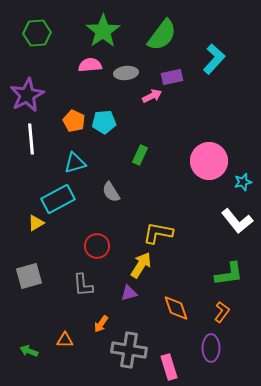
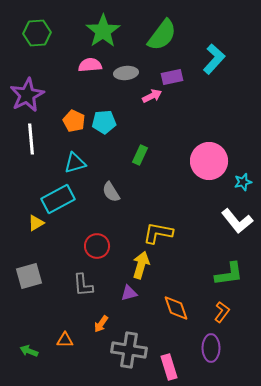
yellow arrow: rotated 16 degrees counterclockwise
